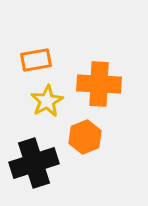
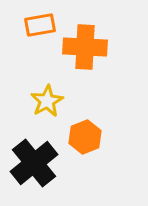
orange rectangle: moved 4 px right, 35 px up
orange cross: moved 14 px left, 37 px up
black cross: rotated 21 degrees counterclockwise
